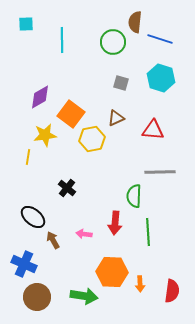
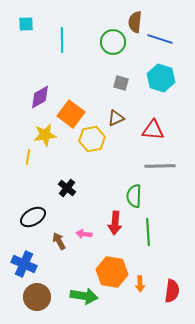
gray line: moved 6 px up
black ellipse: rotated 70 degrees counterclockwise
brown arrow: moved 6 px right, 1 px down
orange hexagon: rotated 8 degrees clockwise
